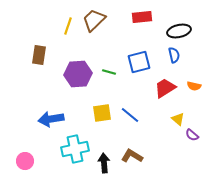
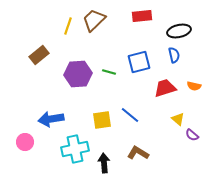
red rectangle: moved 1 px up
brown rectangle: rotated 42 degrees clockwise
red trapezoid: rotated 15 degrees clockwise
yellow square: moved 7 px down
brown L-shape: moved 6 px right, 3 px up
pink circle: moved 19 px up
